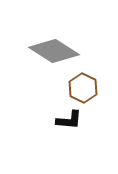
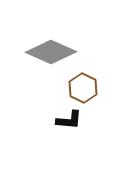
gray diamond: moved 3 px left, 1 px down; rotated 9 degrees counterclockwise
